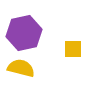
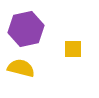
purple hexagon: moved 2 px right, 4 px up
